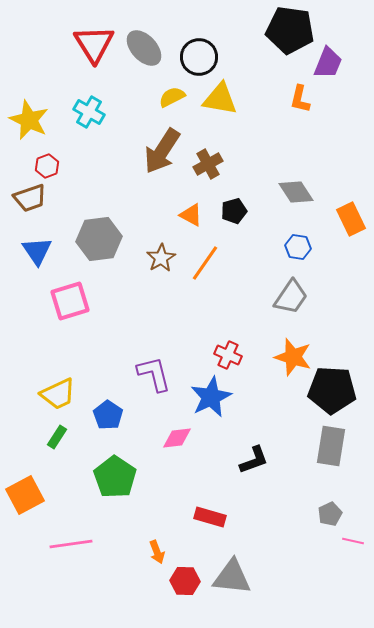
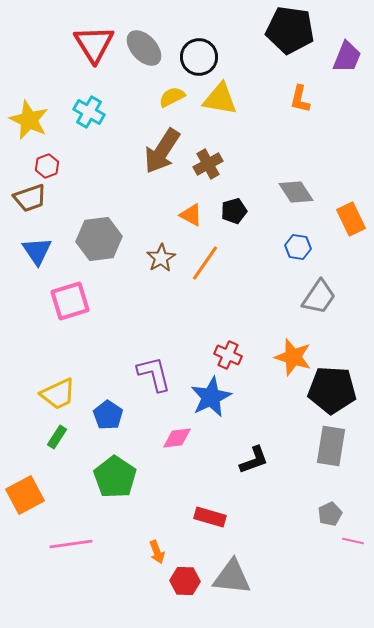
purple trapezoid at (328, 63): moved 19 px right, 6 px up
gray trapezoid at (291, 297): moved 28 px right
